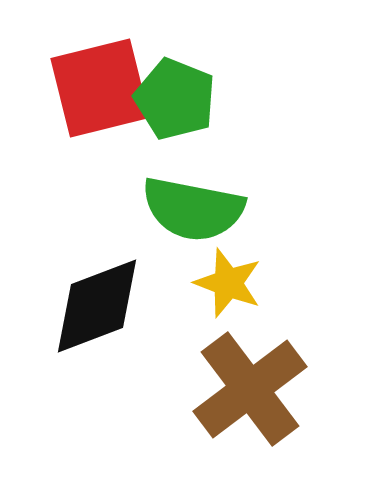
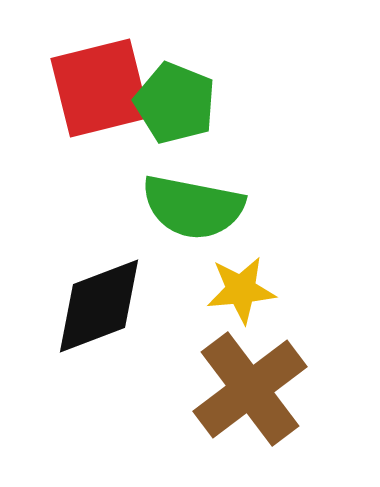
green pentagon: moved 4 px down
green semicircle: moved 2 px up
yellow star: moved 13 px right, 7 px down; rotated 26 degrees counterclockwise
black diamond: moved 2 px right
